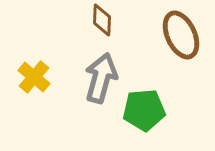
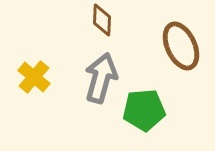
brown ellipse: moved 11 px down
